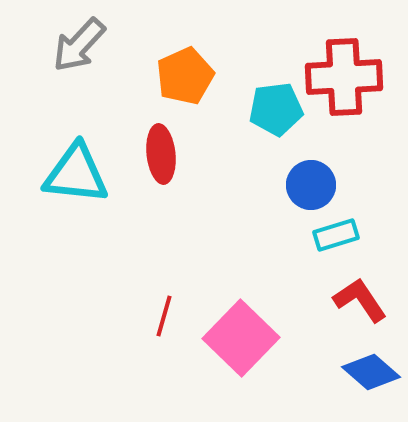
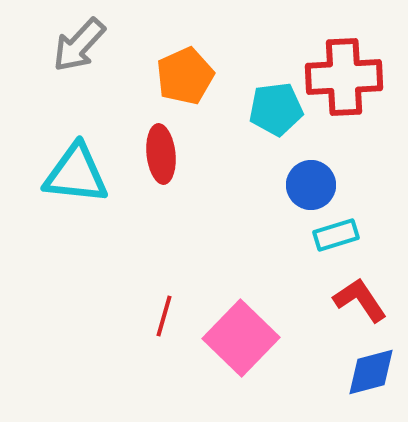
blue diamond: rotated 56 degrees counterclockwise
